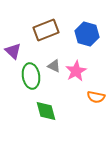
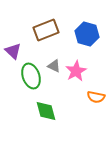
green ellipse: rotated 10 degrees counterclockwise
